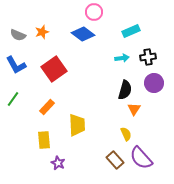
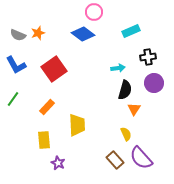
orange star: moved 4 px left, 1 px down
cyan arrow: moved 4 px left, 10 px down
